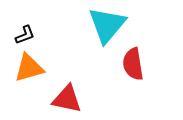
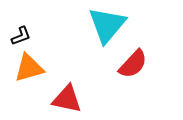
black L-shape: moved 4 px left, 1 px down
red semicircle: rotated 128 degrees counterclockwise
